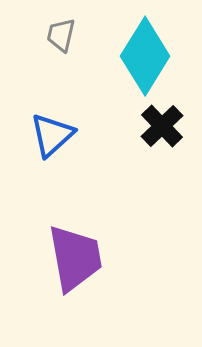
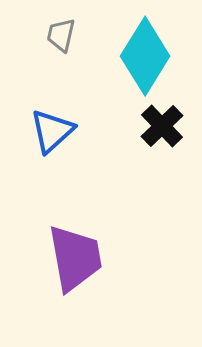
blue triangle: moved 4 px up
